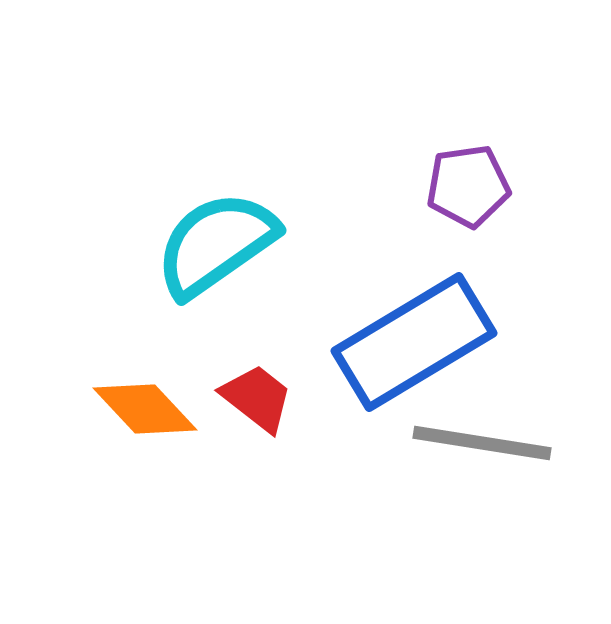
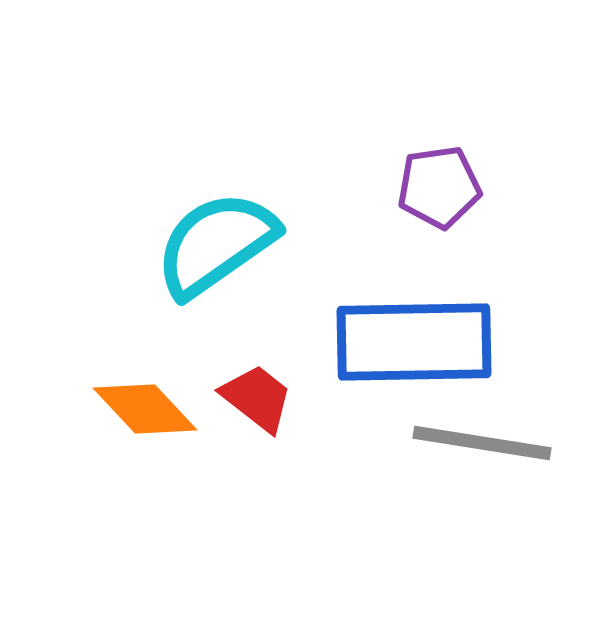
purple pentagon: moved 29 px left, 1 px down
blue rectangle: rotated 30 degrees clockwise
